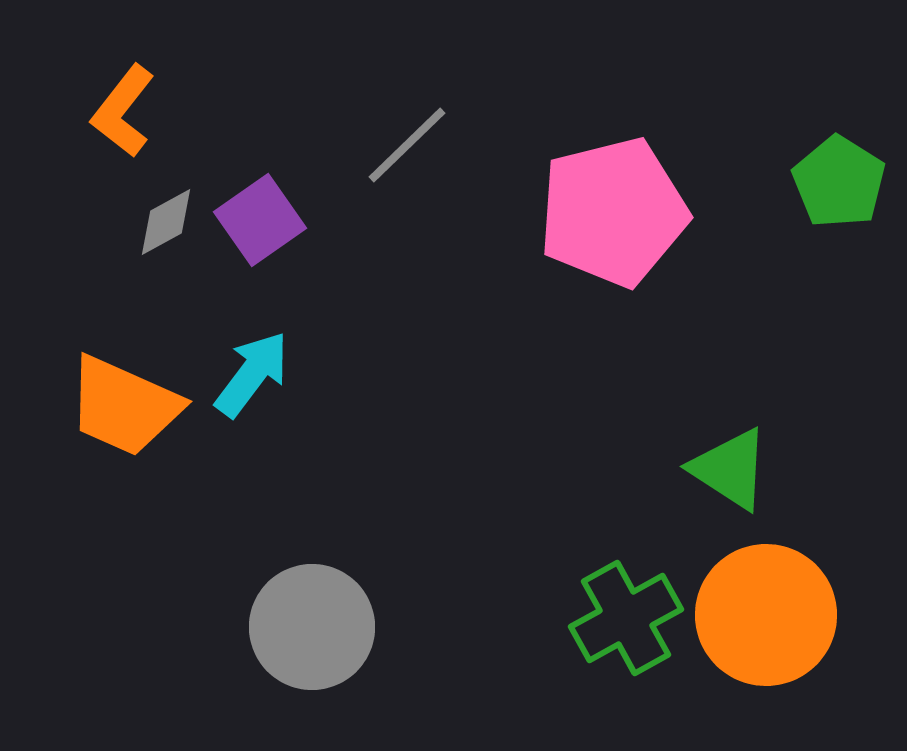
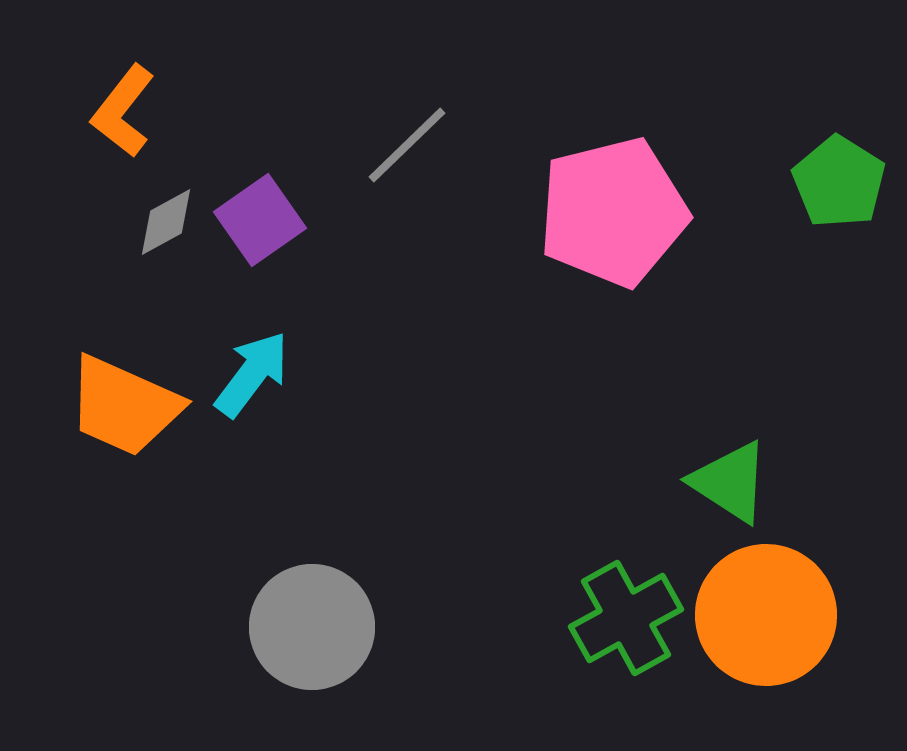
green triangle: moved 13 px down
